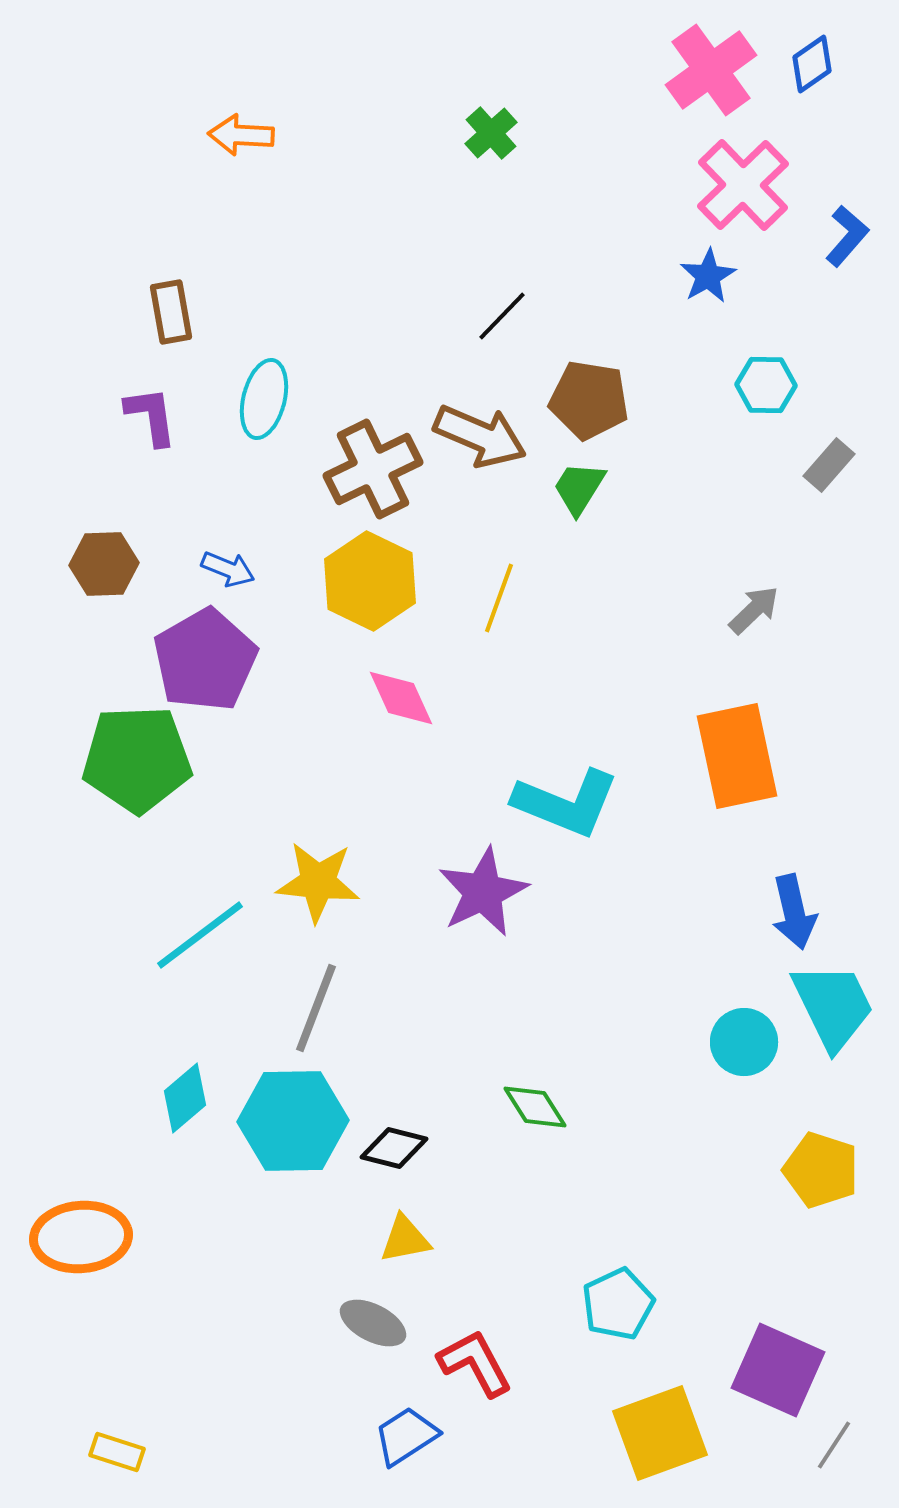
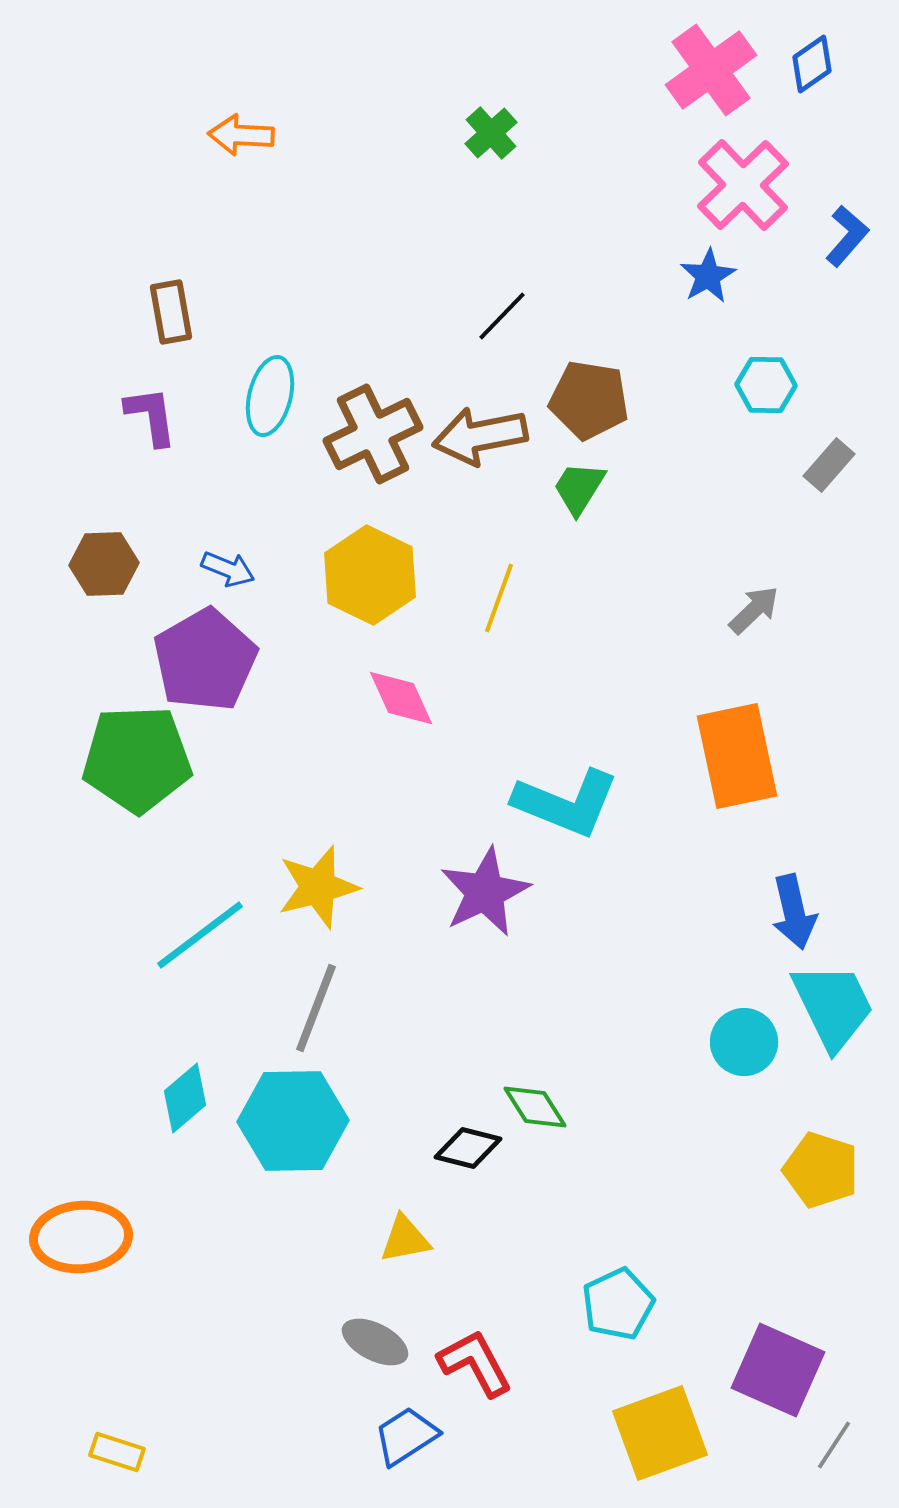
cyan ellipse at (264, 399): moved 6 px right, 3 px up
brown arrow at (480, 436): rotated 146 degrees clockwise
brown cross at (373, 469): moved 35 px up
yellow hexagon at (370, 581): moved 6 px up
yellow star at (318, 882): moved 5 px down; rotated 20 degrees counterclockwise
purple star at (483, 892): moved 2 px right
black diamond at (394, 1148): moved 74 px right
gray ellipse at (373, 1323): moved 2 px right, 19 px down
